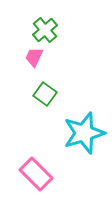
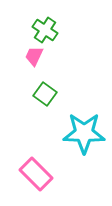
green cross: rotated 15 degrees counterclockwise
pink trapezoid: moved 1 px up
cyan star: rotated 18 degrees clockwise
